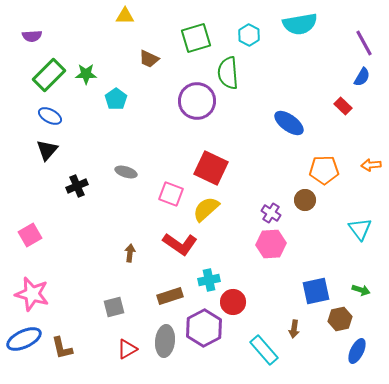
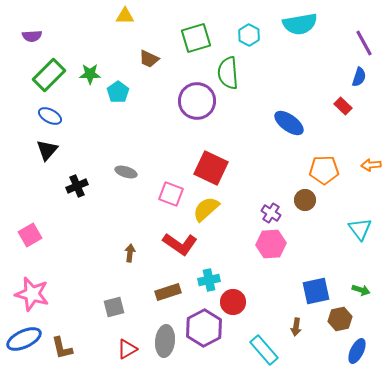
green star at (86, 74): moved 4 px right
blue semicircle at (362, 77): moved 3 px left; rotated 12 degrees counterclockwise
cyan pentagon at (116, 99): moved 2 px right, 7 px up
brown rectangle at (170, 296): moved 2 px left, 4 px up
brown arrow at (294, 329): moved 2 px right, 2 px up
